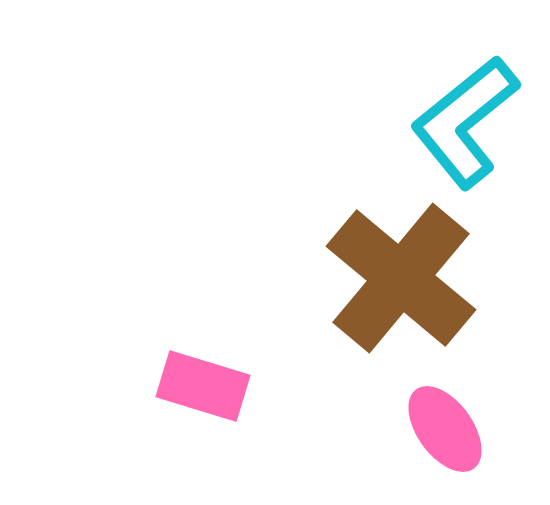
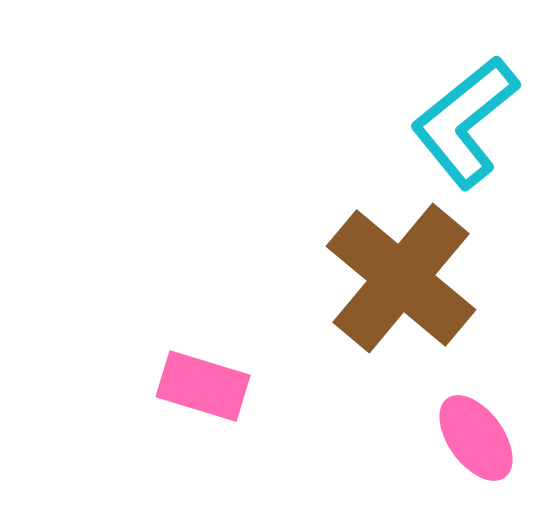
pink ellipse: moved 31 px right, 9 px down
